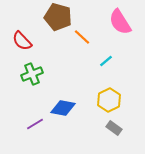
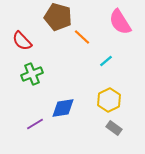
blue diamond: rotated 20 degrees counterclockwise
